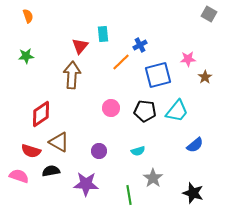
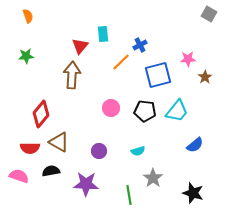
red diamond: rotated 16 degrees counterclockwise
red semicircle: moved 1 px left, 3 px up; rotated 18 degrees counterclockwise
